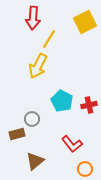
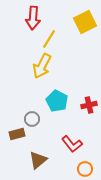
yellow arrow: moved 4 px right
cyan pentagon: moved 5 px left
brown triangle: moved 3 px right, 1 px up
